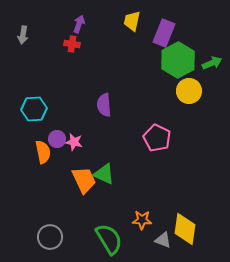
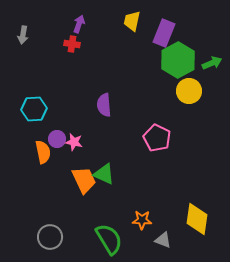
yellow diamond: moved 12 px right, 10 px up
